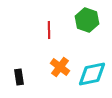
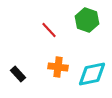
red line: rotated 42 degrees counterclockwise
orange cross: moved 2 px left; rotated 30 degrees counterclockwise
black rectangle: moved 1 px left, 3 px up; rotated 35 degrees counterclockwise
